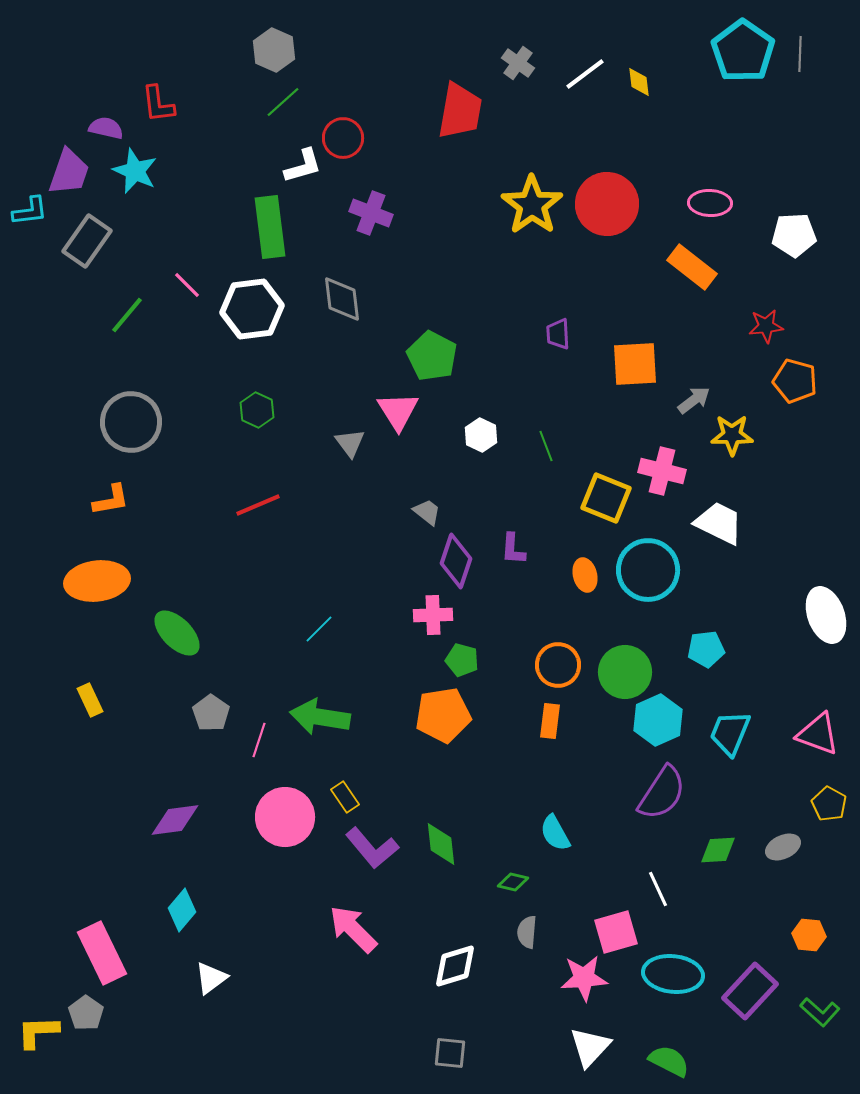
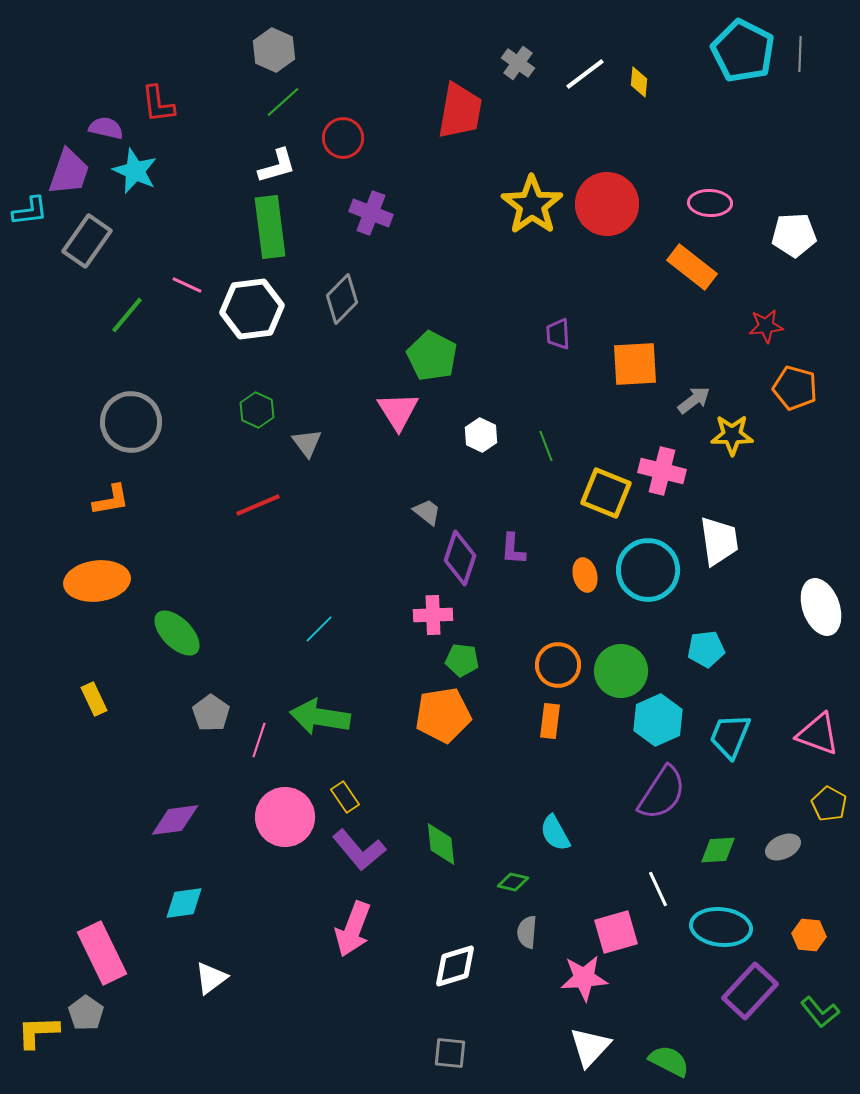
cyan pentagon at (743, 51): rotated 8 degrees counterclockwise
yellow diamond at (639, 82): rotated 12 degrees clockwise
white L-shape at (303, 166): moved 26 px left
pink line at (187, 285): rotated 20 degrees counterclockwise
gray diamond at (342, 299): rotated 51 degrees clockwise
orange pentagon at (795, 381): moved 7 px down
gray triangle at (350, 443): moved 43 px left
yellow square at (606, 498): moved 5 px up
white trapezoid at (719, 523): moved 18 px down; rotated 56 degrees clockwise
purple diamond at (456, 561): moved 4 px right, 3 px up
white ellipse at (826, 615): moved 5 px left, 8 px up
green pentagon at (462, 660): rotated 8 degrees counterclockwise
green circle at (625, 672): moved 4 px left, 1 px up
yellow rectangle at (90, 700): moved 4 px right, 1 px up
cyan trapezoid at (730, 733): moved 3 px down
purple L-shape at (372, 848): moved 13 px left, 2 px down
cyan diamond at (182, 910): moved 2 px right, 7 px up; rotated 42 degrees clockwise
pink arrow at (353, 929): rotated 114 degrees counterclockwise
cyan ellipse at (673, 974): moved 48 px right, 47 px up
green L-shape at (820, 1012): rotated 9 degrees clockwise
